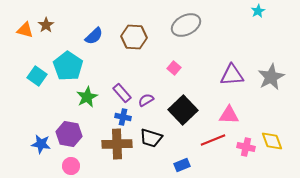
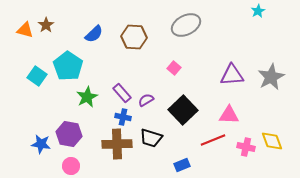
blue semicircle: moved 2 px up
